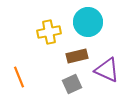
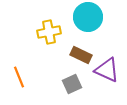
cyan circle: moved 5 px up
brown rectangle: moved 4 px right, 1 px up; rotated 40 degrees clockwise
